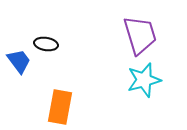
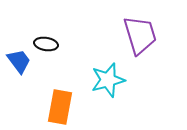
cyan star: moved 36 px left
